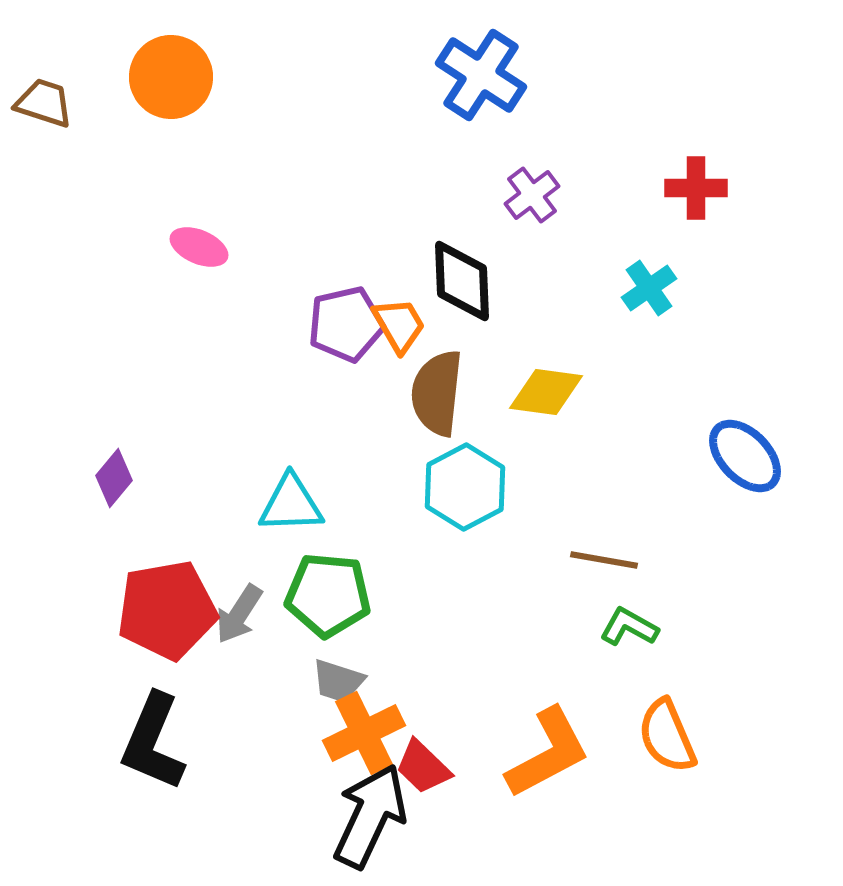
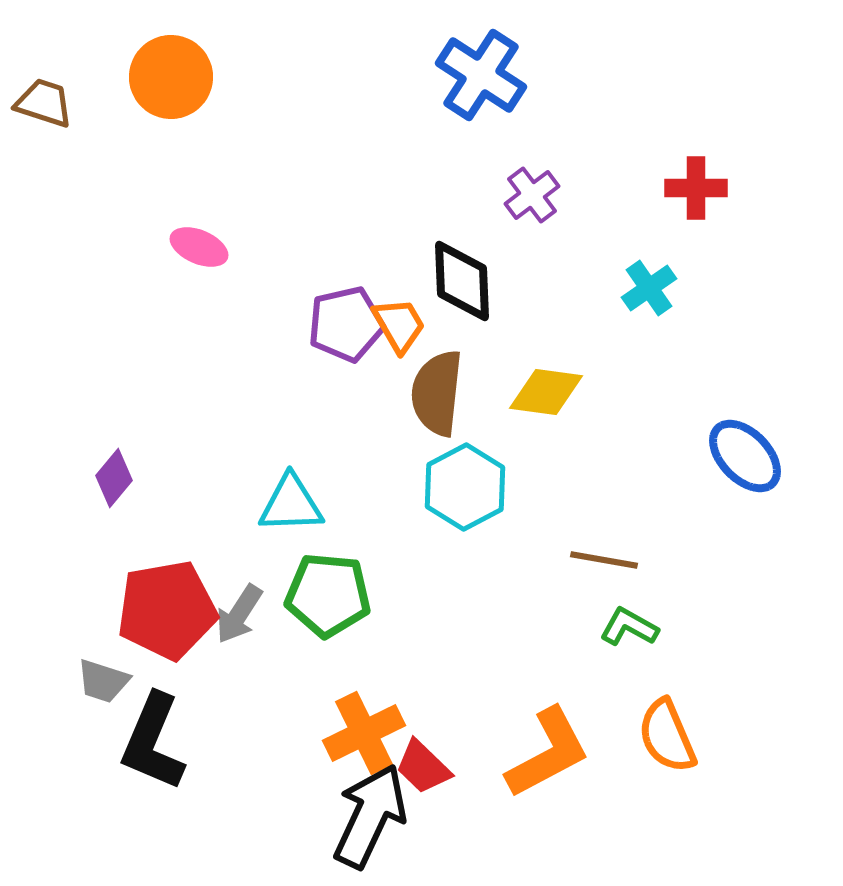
gray trapezoid: moved 235 px left
